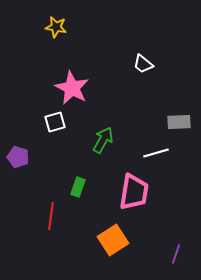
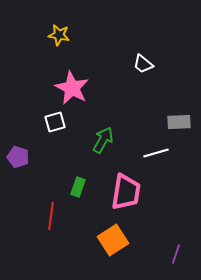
yellow star: moved 3 px right, 8 px down
pink trapezoid: moved 8 px left
